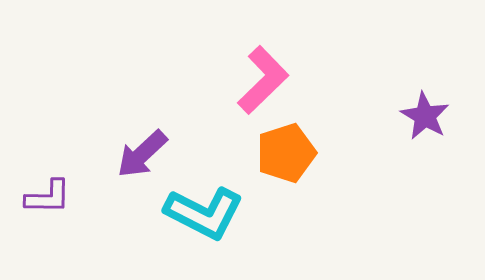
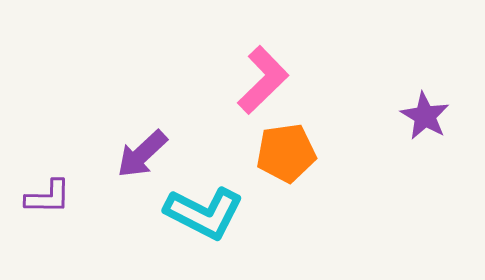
orange pentagon: rotated 10 degrees clockwise
